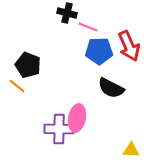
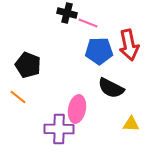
pink line: moved 4 px up
red arrow: moved 1 px up; rotated 12 degrees clockwise
orange line: moved 1 px right, 11 px down
pink ellipse: moved 9 px up
yellow triangle: moved 26 px up
